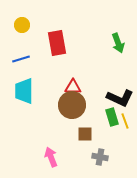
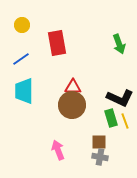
green arrow: moved 1 px right, 1 px down
blue line: rotated 18 degrees counterclockwise
green rectangle: moved 1 px left, 1 px down
brown square: moved 14 px right, 8 px down
pink arrow: moved 7 px right, 7 px up
